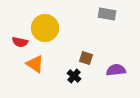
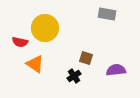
black cross: rotated 16 degrees clockwise
